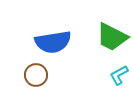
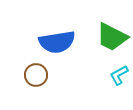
blue semicircle: moved 4 px right
